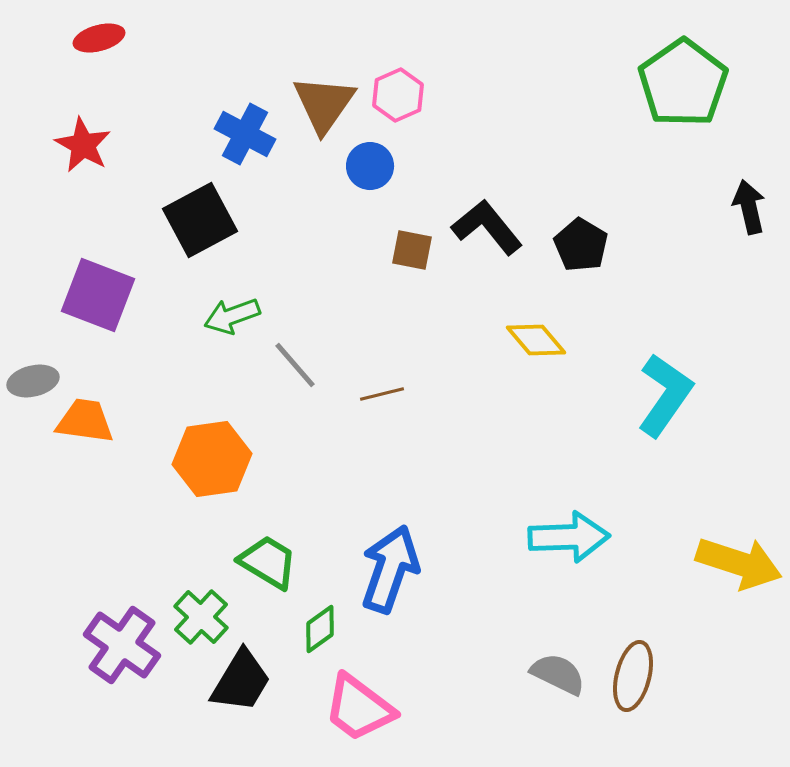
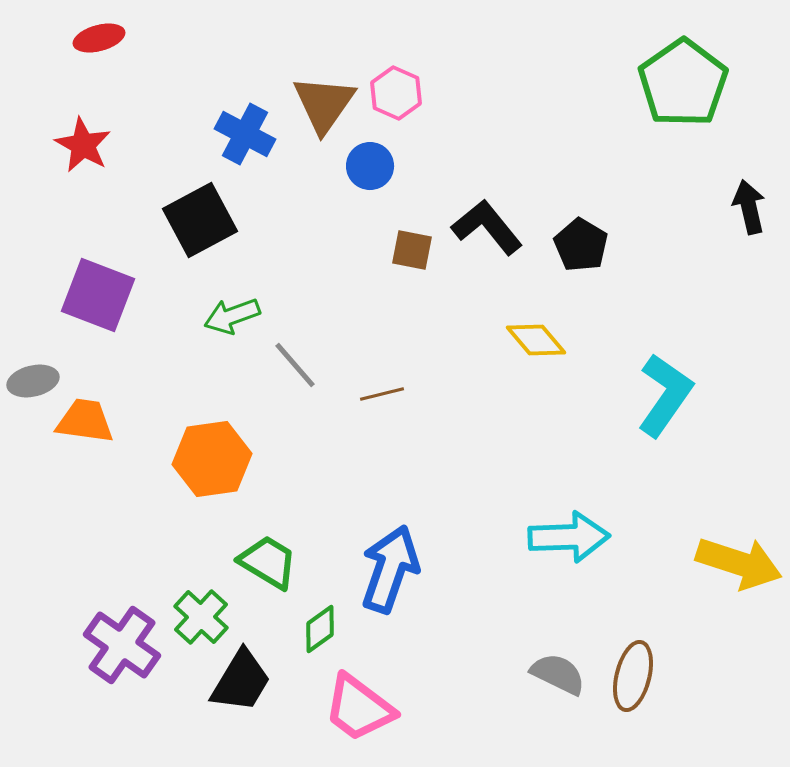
pink hexagon: moved 2 px left, 2 px up; rotated 12 degrees counterclockwise
